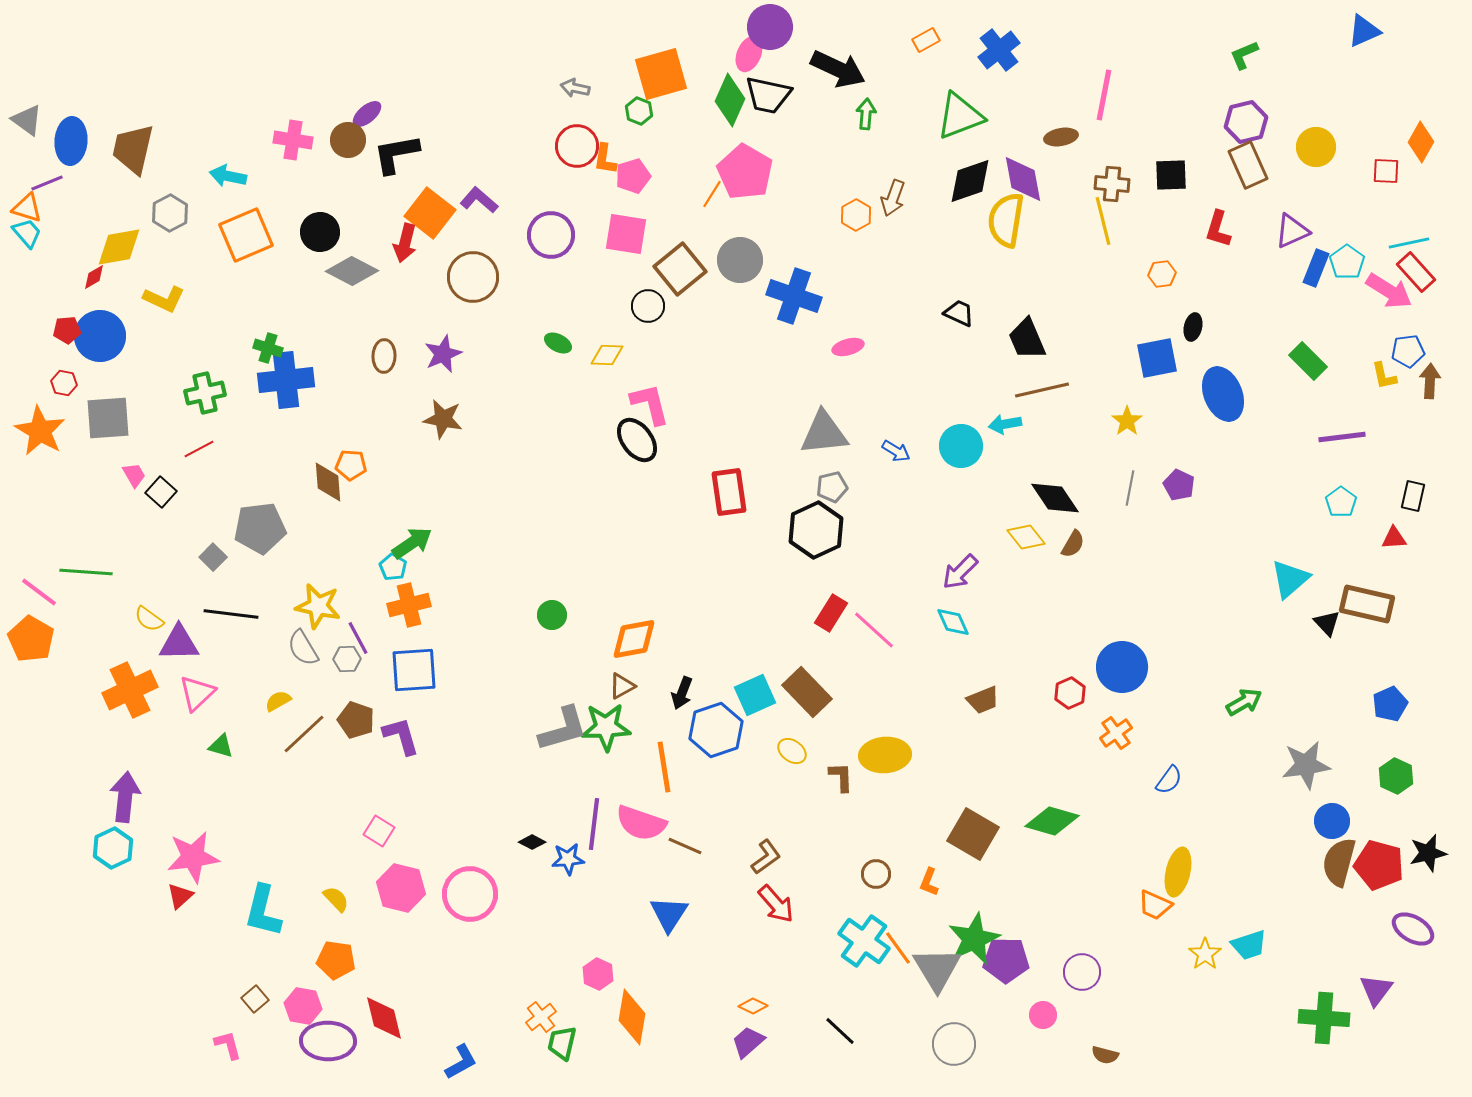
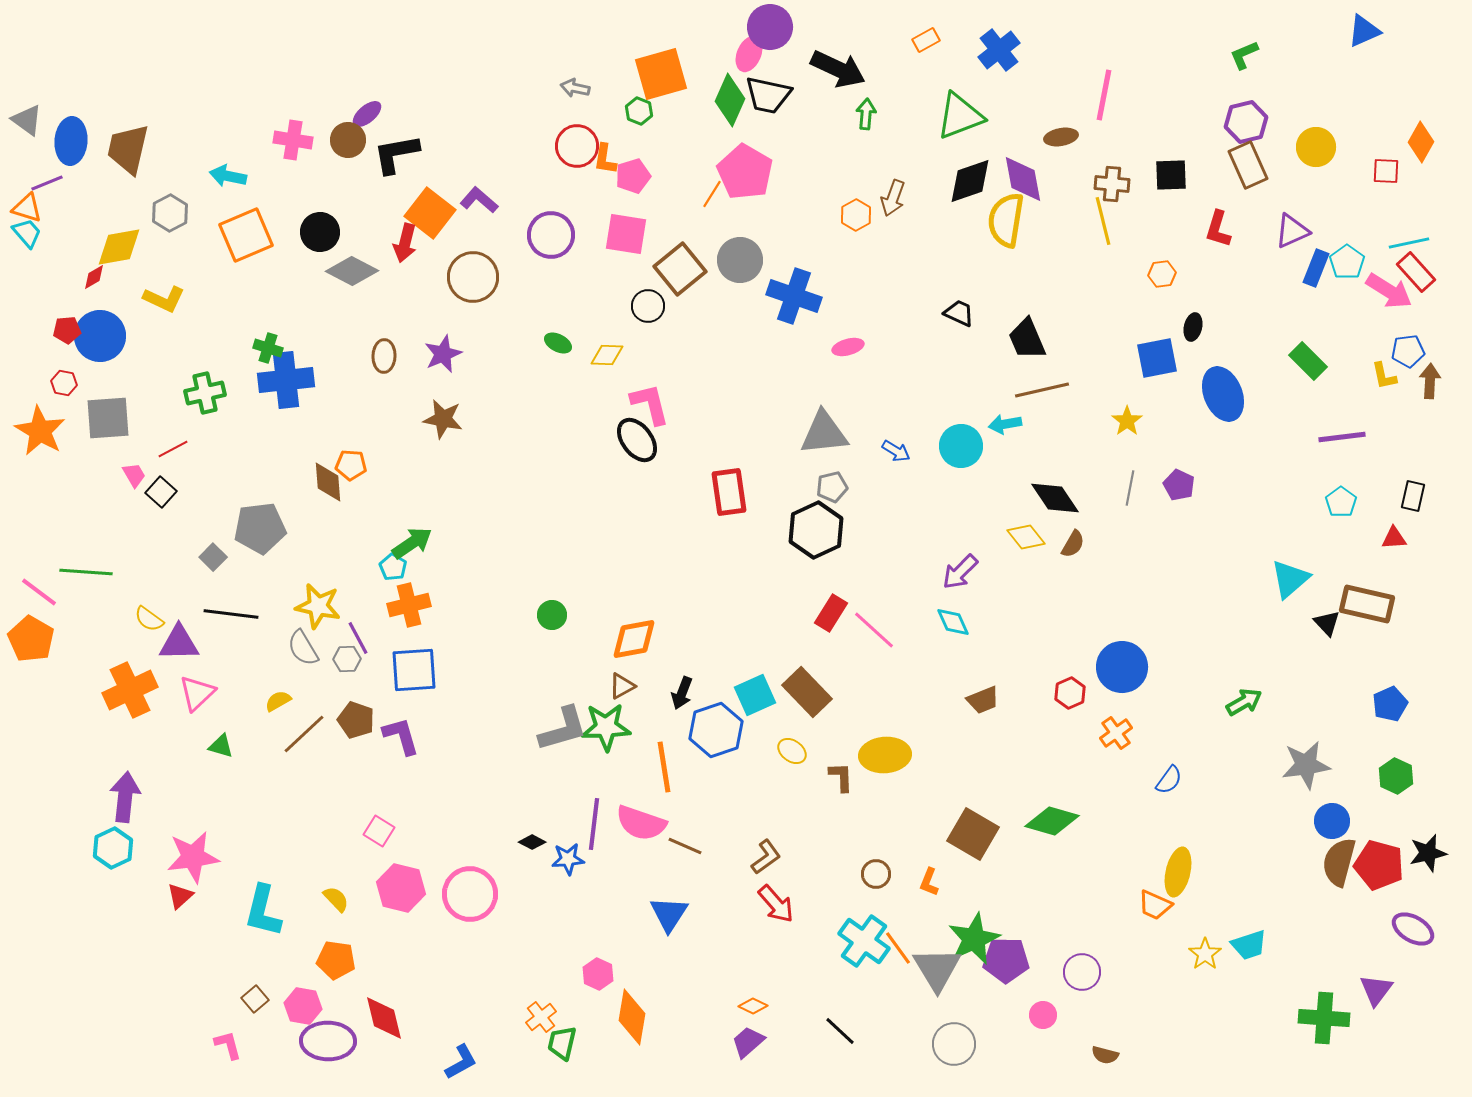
brown trapezoid at (133, 149): moved 5 px left
red line at (199, 449): moved 26 px left
